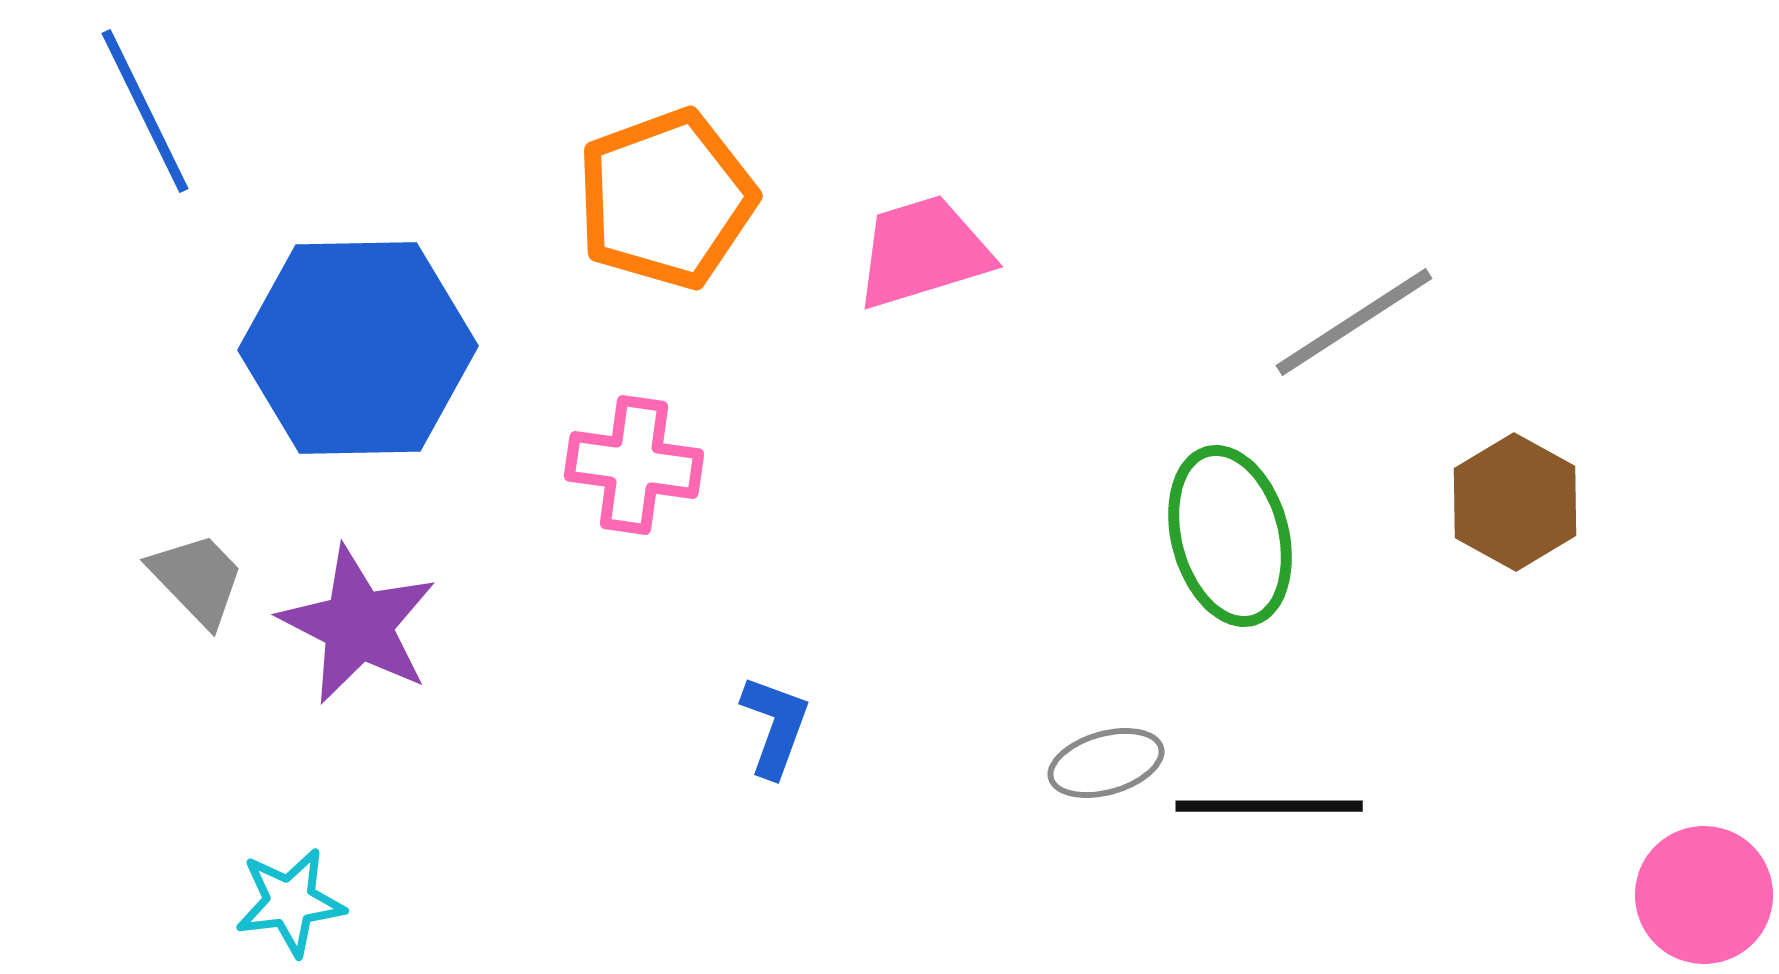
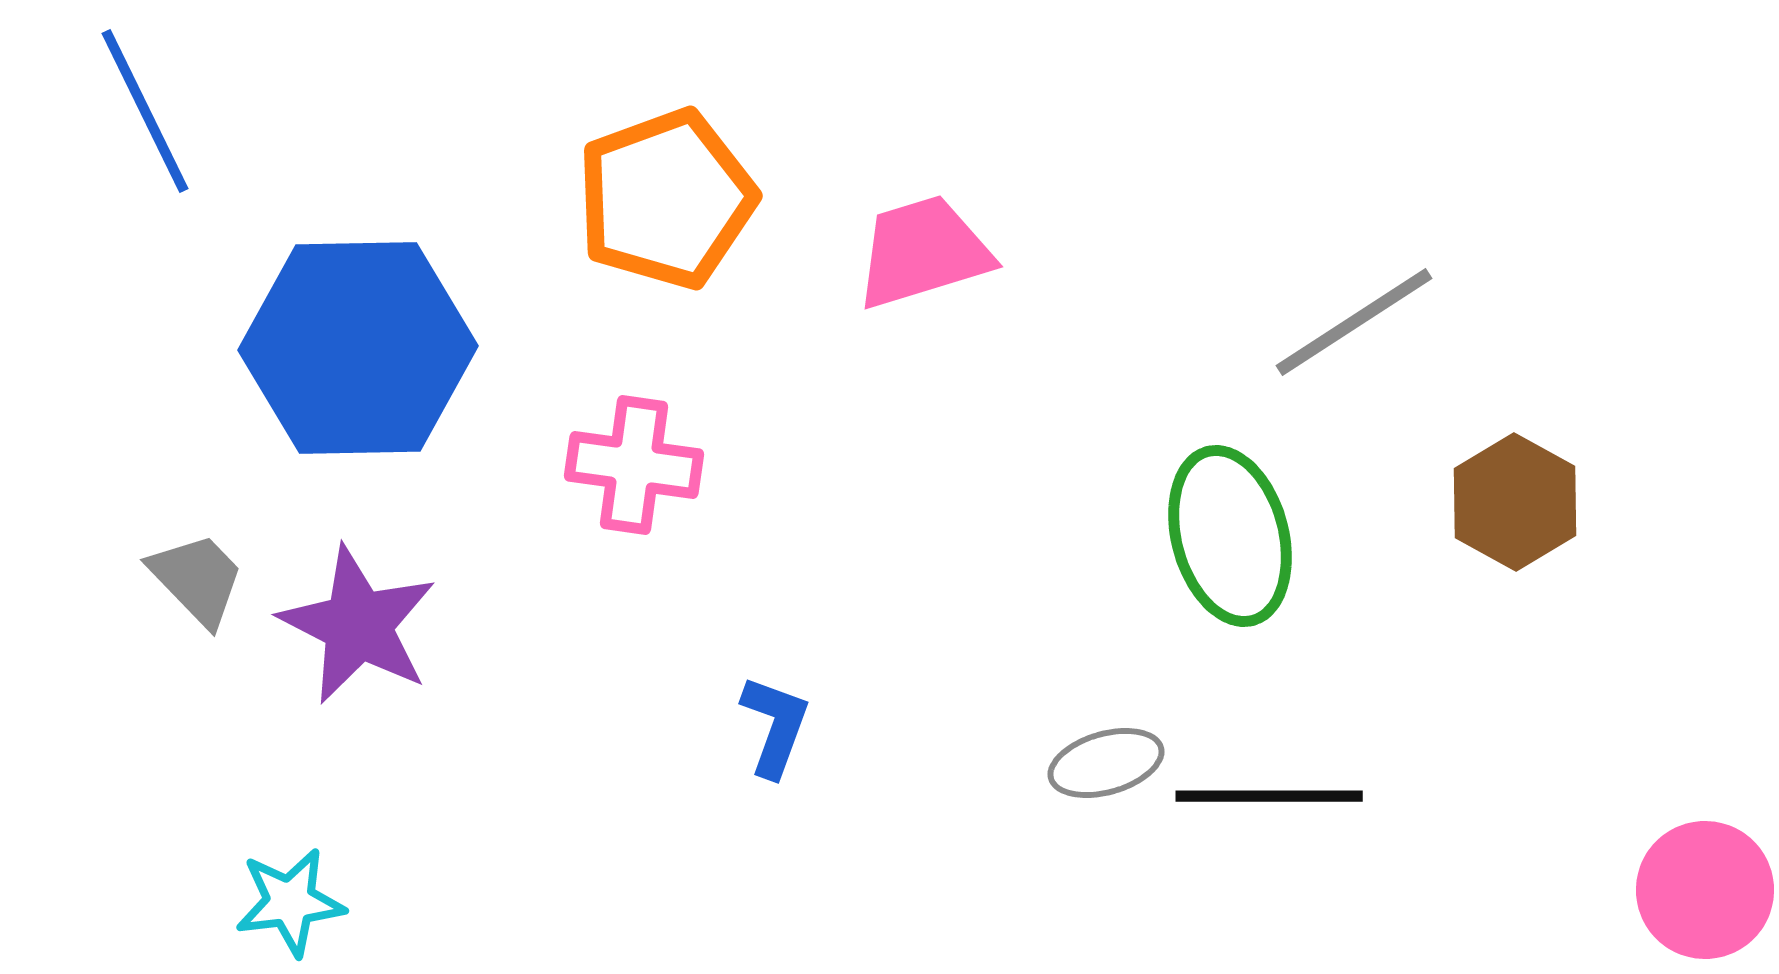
black line: moved 10 px up
pink circle: moved 1 px right, 5 px up
